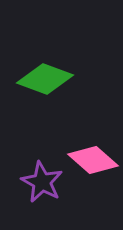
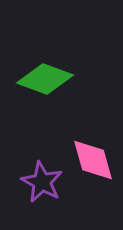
pink diamond: rotated 33 degrees clockwise
